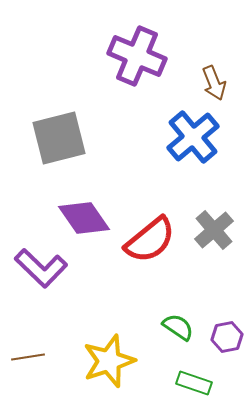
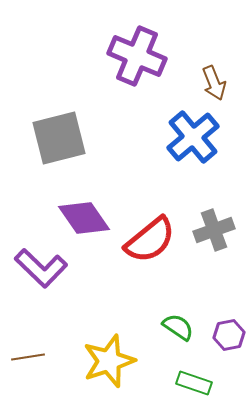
gray cross: rotated 21 degrees clockwise
purple hexagon: moved 2 px right, 2 px up
